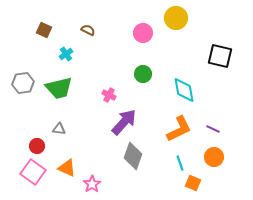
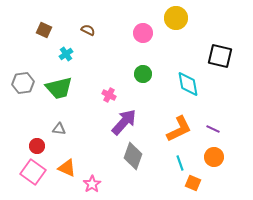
cyan diamond: moved 4 px right, 6 px up
